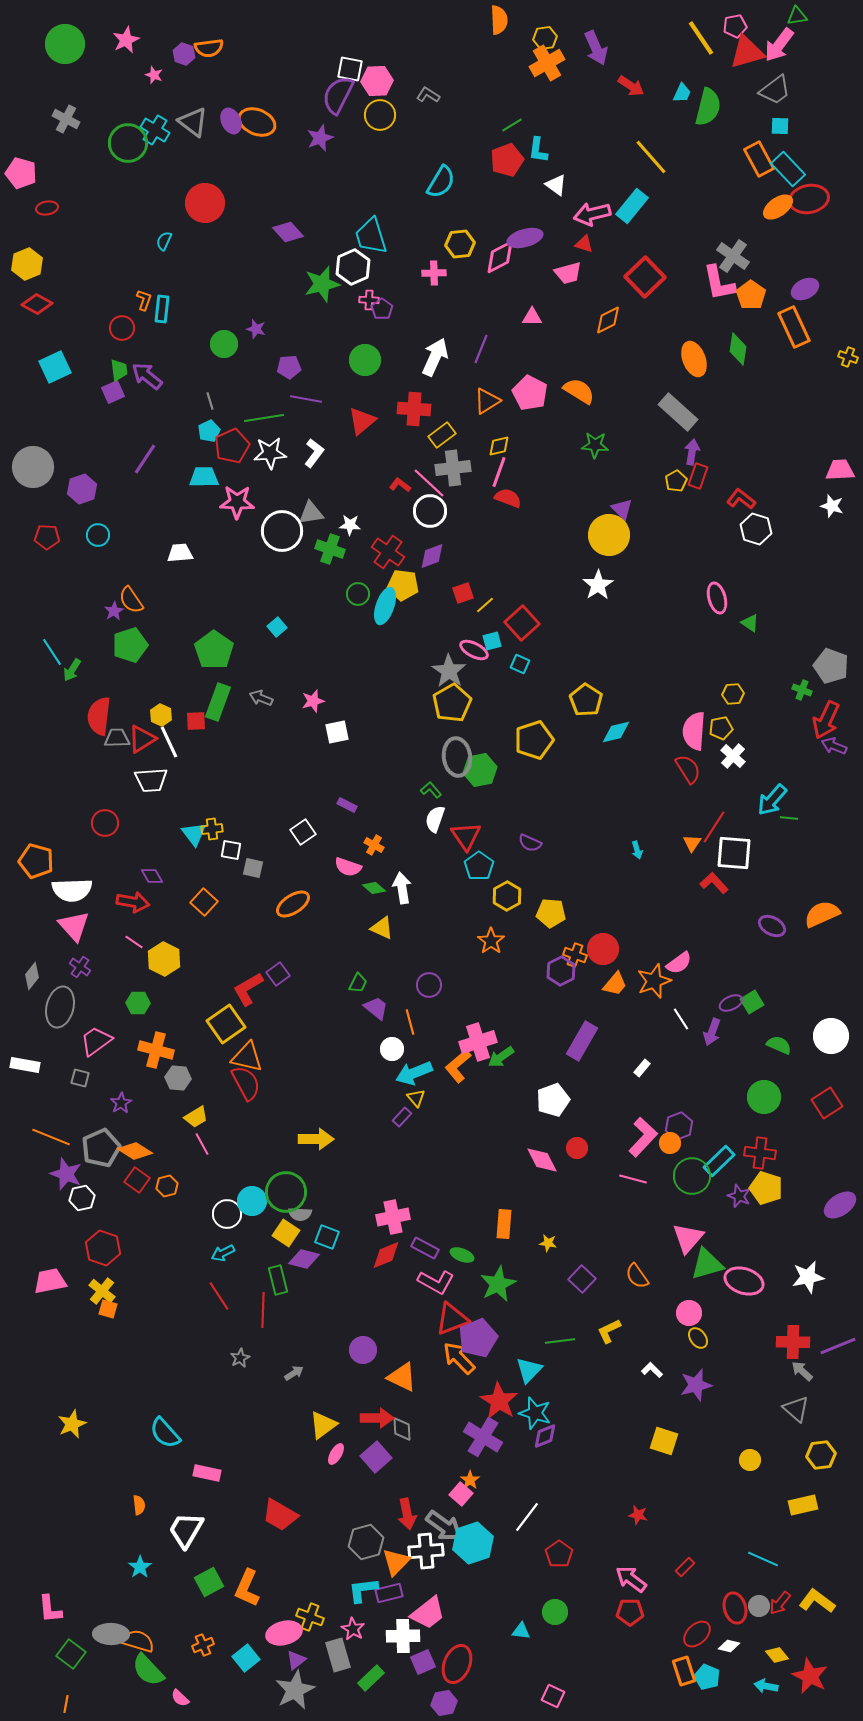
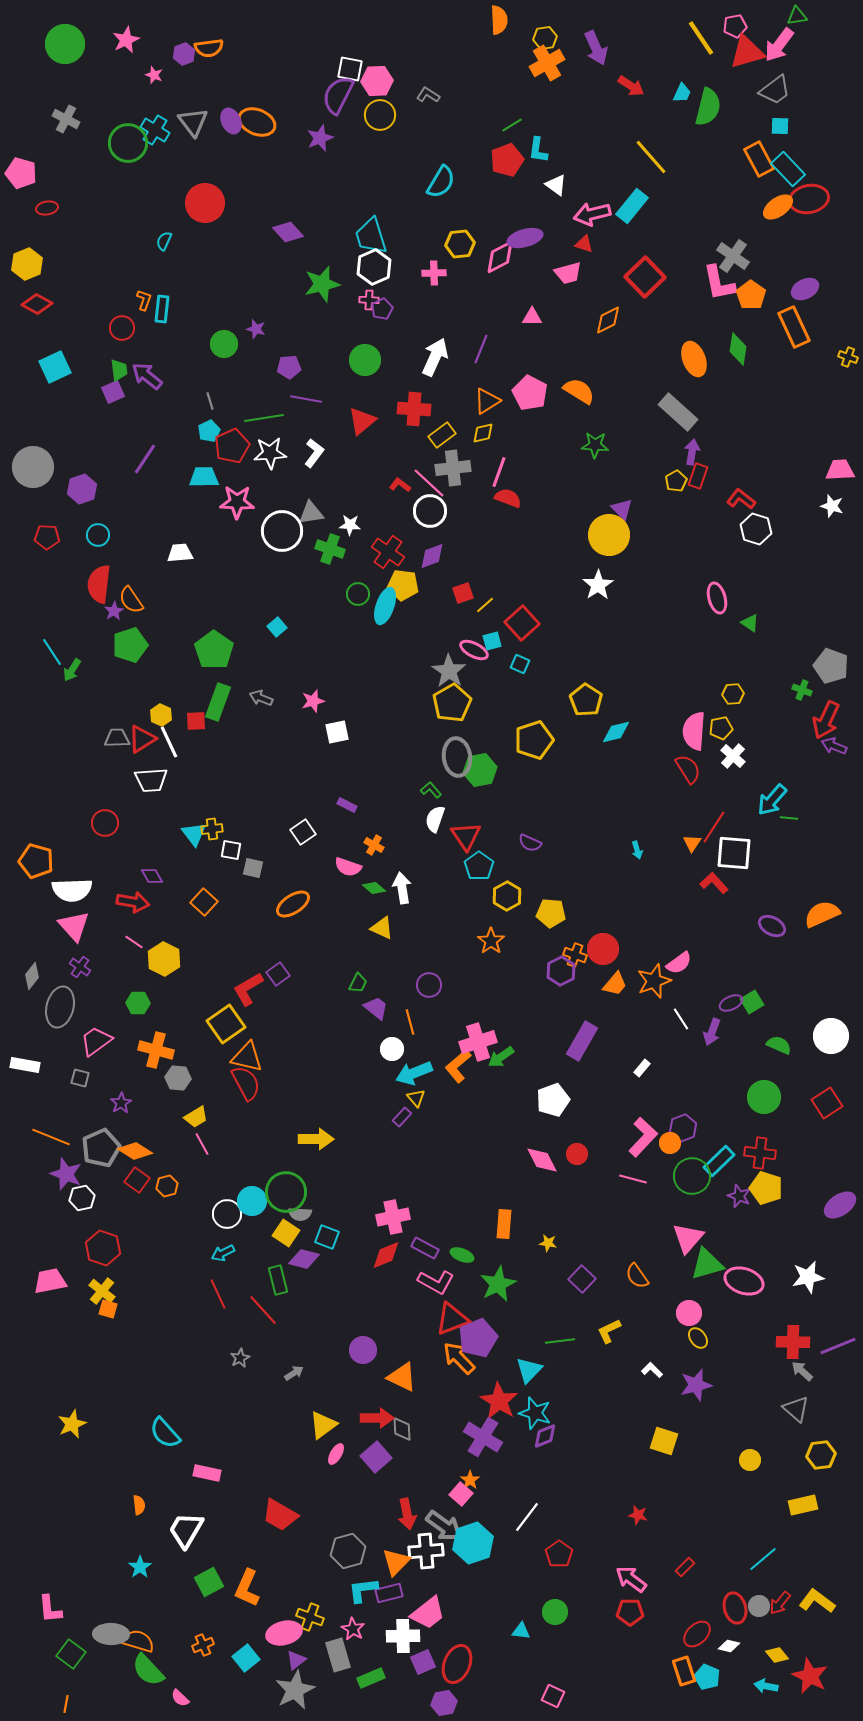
purple hexagon at (184, 54): rotated 20 degrees clockwise
gray triangle at (193, 122): rotated 16 degrees clockwise
white hexagon at (353, 267): moved 21 px right
purple pentagon at (382, 309): rotated 10 degrees clockwise
yellow diamond at (499, 446): moved 16 px left, 13 px up
red semicircle at (99, 716): moved 132 px up
purple hexagon at (679, 1126): moved 4 px right, 2 px down
red circle at (577, 1148): moved 6 px down
red line at (219, 1296): moved 1 px left, 2 px up; rotated 8 degrees clockwise
red line at (263, 1310): rotated 44 degrees counterclockwise
gray hexagon at (366, 1542): moved 18 px left, 9 px down
cyan line at (763, 1559): rotated 64 degrees counterclockwise
green rectangle at (371, 1678): rotated 20 degrees clockwise
